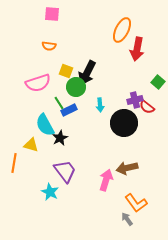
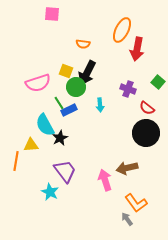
orange semicircle: moved 34 px right, 2 px up
purple cross: moved 7 px left, 11 px up; rotated 35 degrees clockwise
red semicircle: moved 1 px down
black circle: moved 22 px right, 10 px down
yellow triangle: rotated 21 degrees counterclockwise
orange line: moved 2 px right, 2 px up
pink arrow: moved 1 px left; rotated 35 degrees counterclockwise
